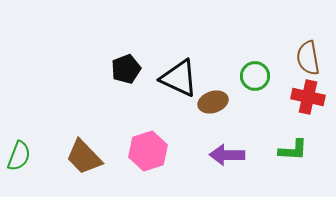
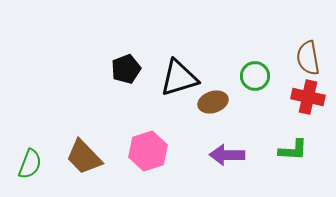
black triangle: rotated 42 degrees counterclockwise
green semicircle: moved 11 px right, 8 px down
